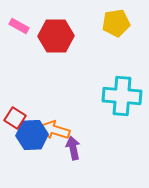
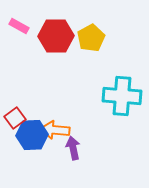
yellow pentagon: moved 25 px left, 15 px down; rotated 20 degrees counterclockwise
red square: rotated 20 degrees clockwise
orange arrow: rotated 12 degrees counterclockwise
